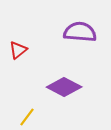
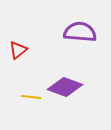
purple diamond: moved 1 px right; rotated 8 degrees counterclockwise
yellow line: moved 4 px right, 20 px up; rotated 60 degrees clockwise
